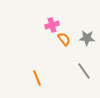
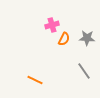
orange semicircle: rotated 64 degrees clockwise
orange line: moved 2 px left, 2 px down; rotated 42 degrees counterclockwise
